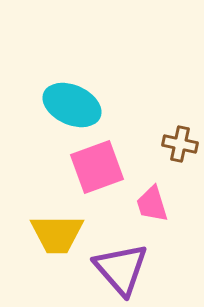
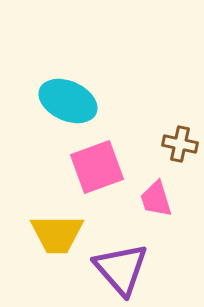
cyan ellipse: moved 4 px left, 4 px up
pink trapezoid: moved 4 px right, 5 px up
